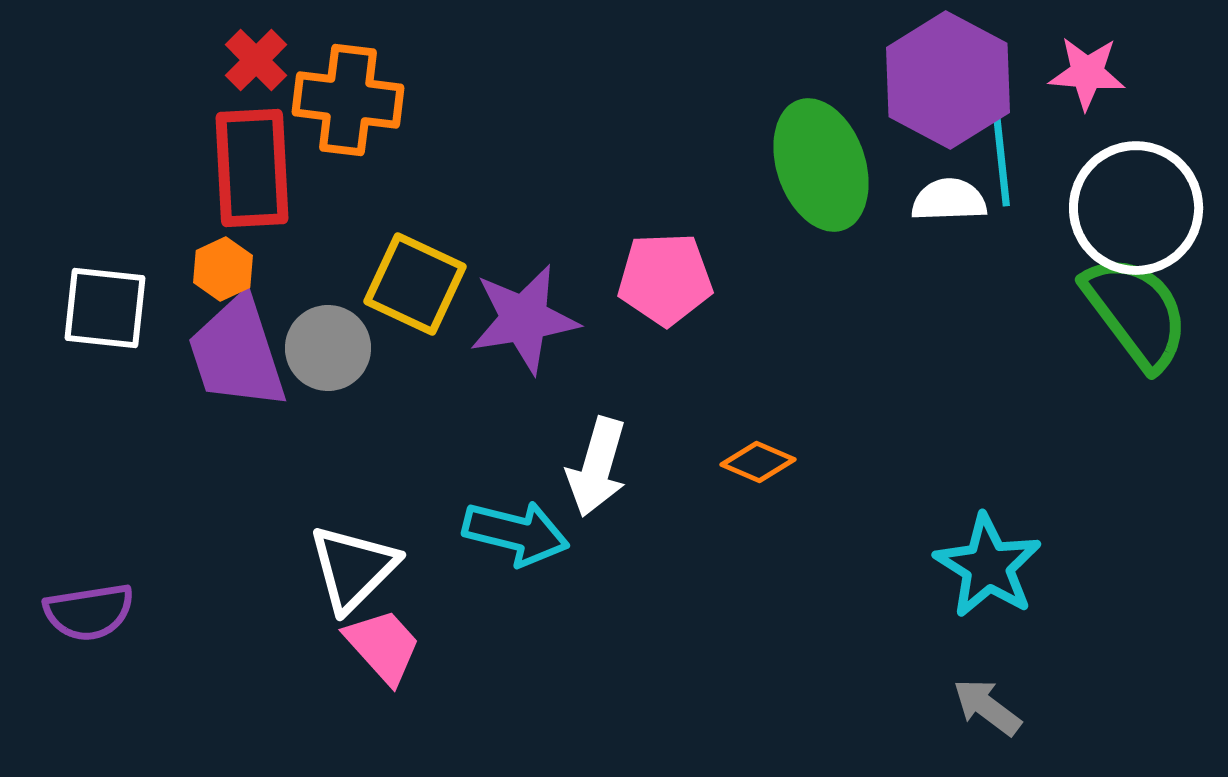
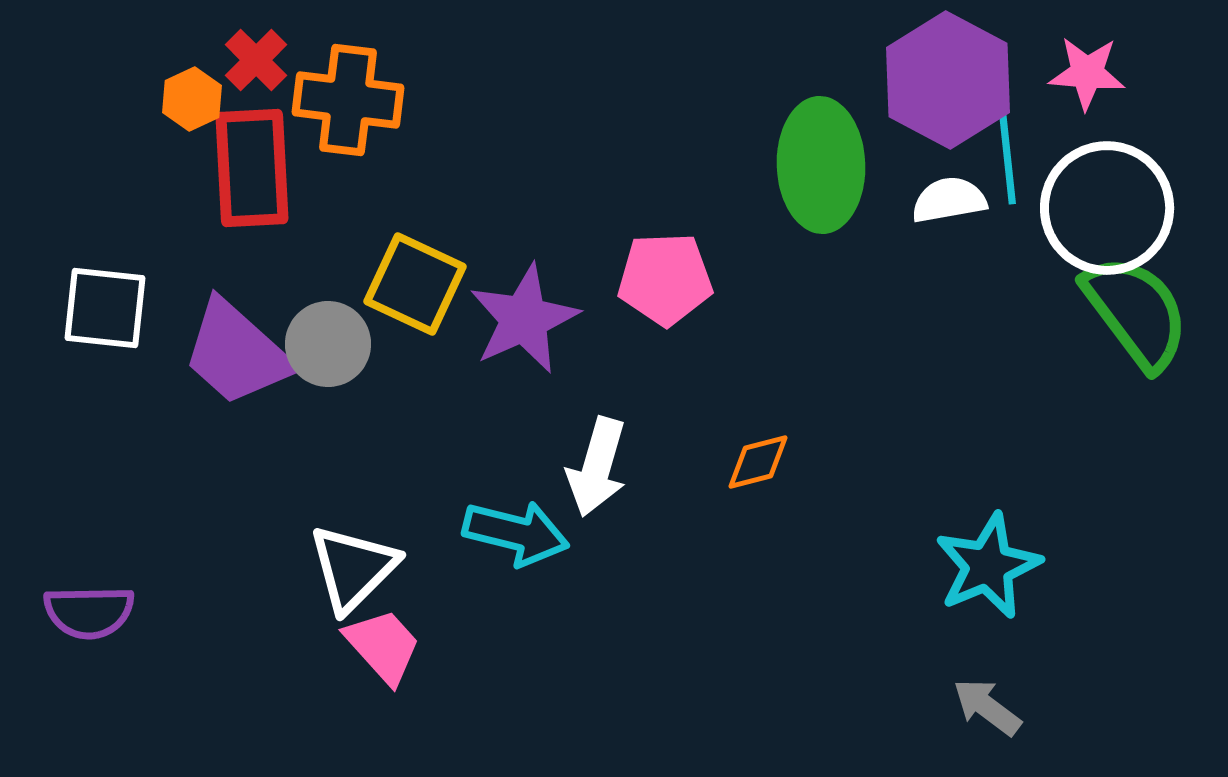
cyan line: moved 6 px right, 2 px up
green ellipse: rotated 17 degrees clockwise
white semicircle: rotated 8 degrees counterclockwise
white circle: moved 29 px left
orange hexagon: moved 31 px left, 170 px up
purple star: rotated 15 degrees counterclockwise
gray circle: moved 4 px up
purple trapezoid: rotated 30 degrees counterclockwise
orange diamond: rotated 38 degrees counterclockwise
cyan star: rotated 17 degrees clockwise
purple semicircle: rotated 8 degrees clockwise
